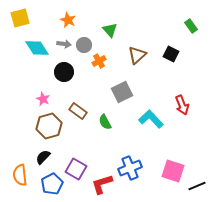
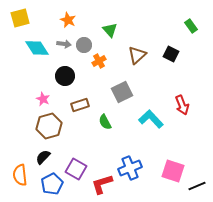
black circle: moved 1 px right, 4 px down
brown rectangle: moved 2 px right, 6 px up; rotated 54 degrees counterclockwise
